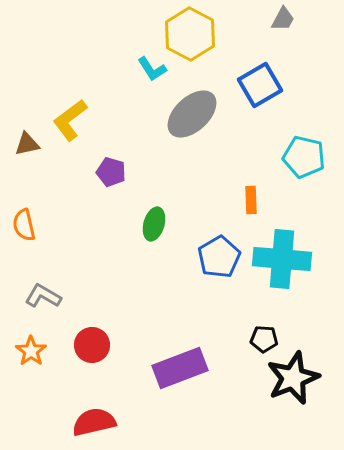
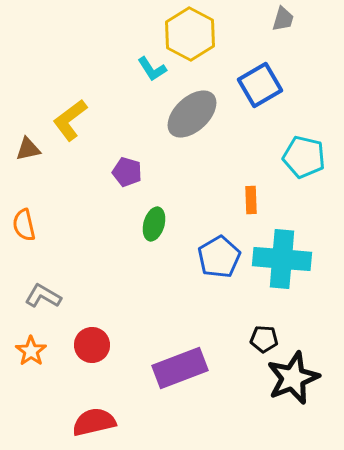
gray trapezoid: rotated 12 degrees counterclockwise
brown triangle: moved 1 px right, 5 px down
purple pentagon: moved 16 px right
